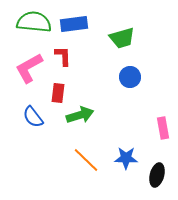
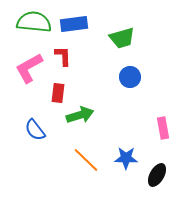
blue semicircle: moved 2 px right, 13 px down
black ellipse: rotated 15 degrees clockwise
